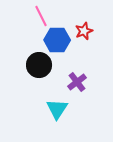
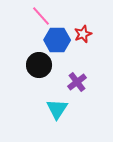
pink line: rotated 15 degrees counterclockwise
red star: moved 1 px left, 3 px down
